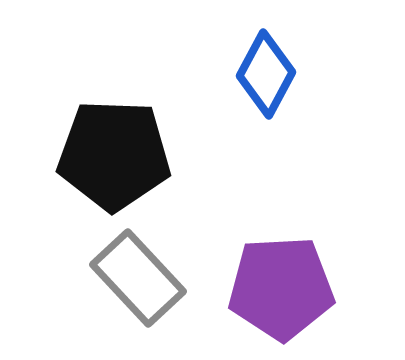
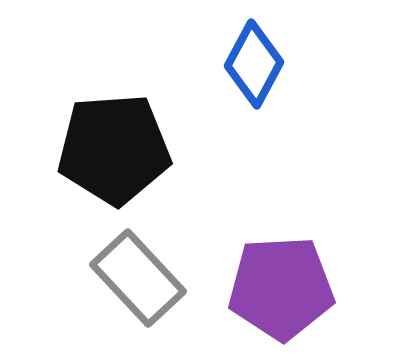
blue diamond: moved 12 px left, 10 px up
black pentagon: moved 6 px up; rotated 6 degrees counterclockwise
